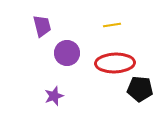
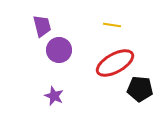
yellow line: rotated 18 degrees clockwise
purple circle: moved 8 px left, 3 px up
red ellipse: rotated 27 degrees counterclockwise
purple star: rotated 30 degrees counterclockwise
